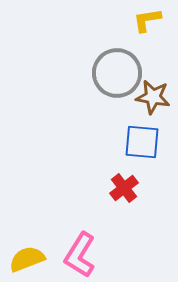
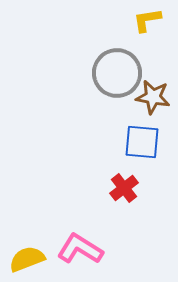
pink L-shape: moved 6 px up; rotated 90 degrees clockwise
